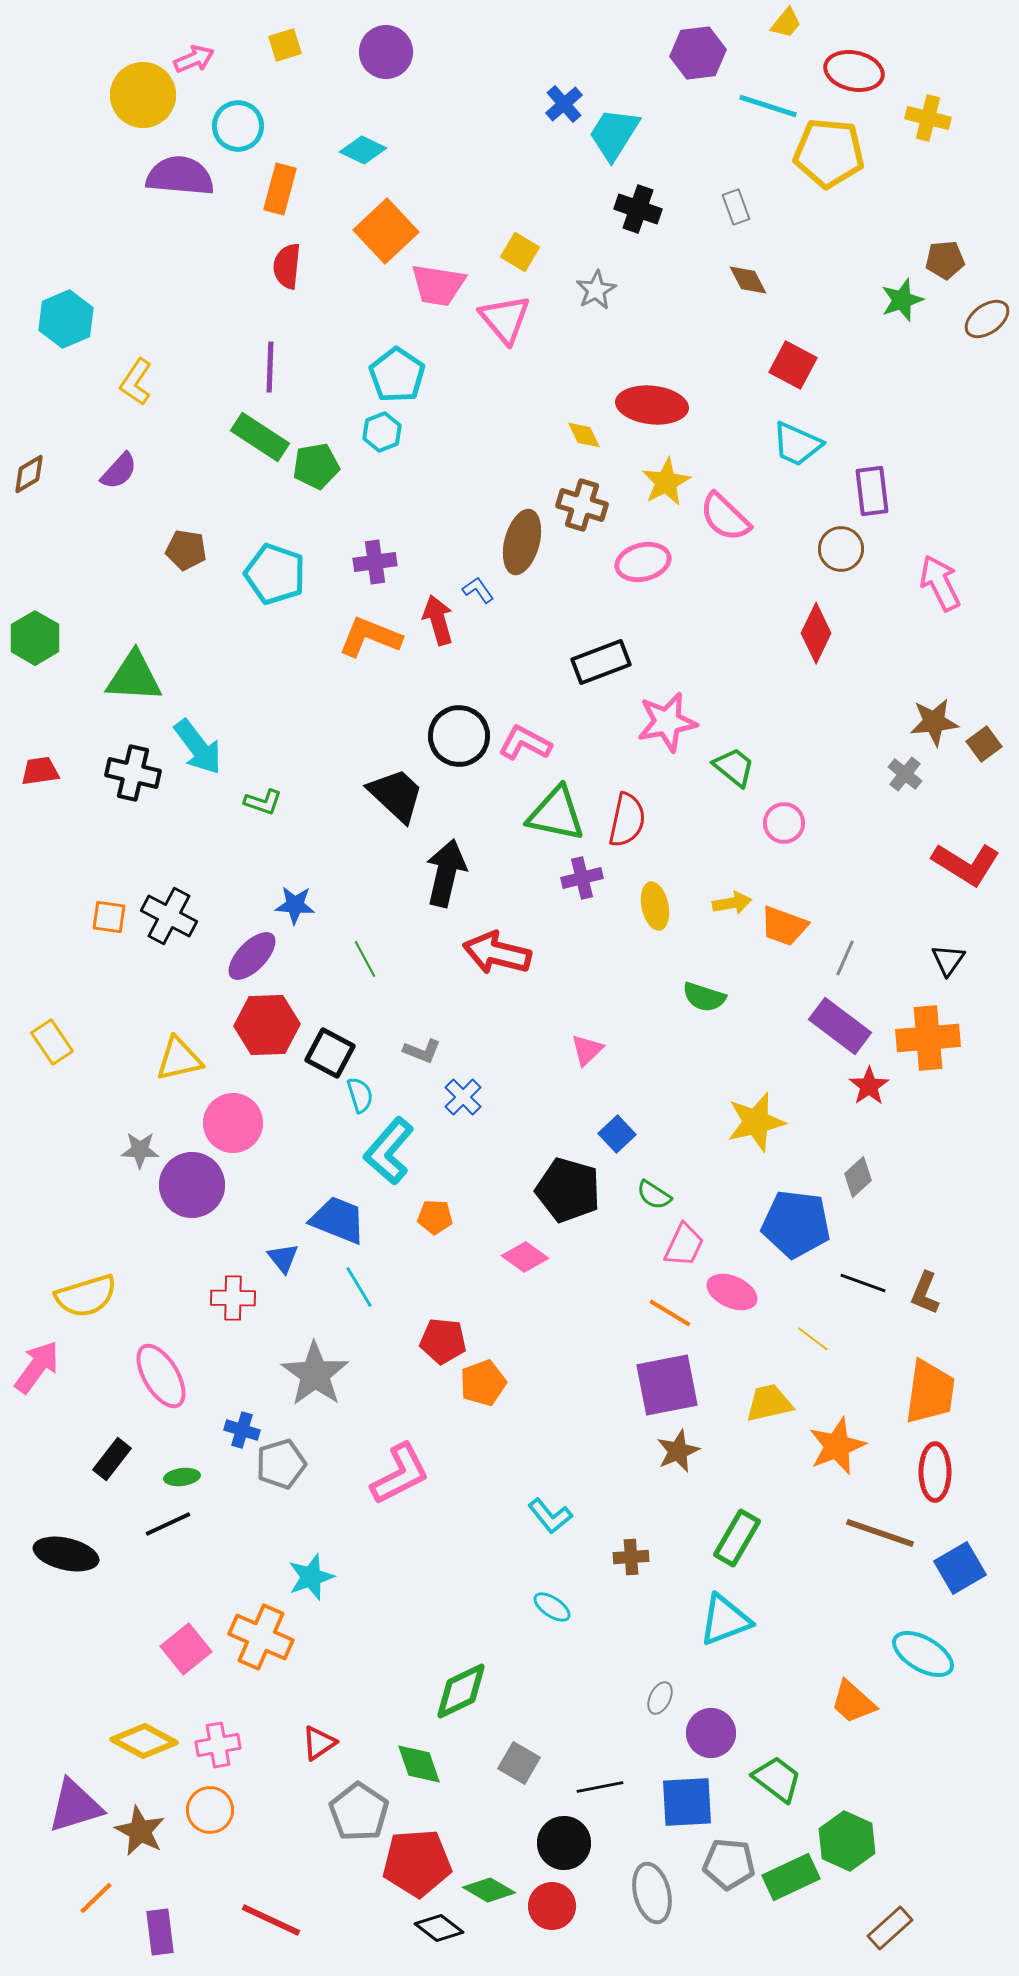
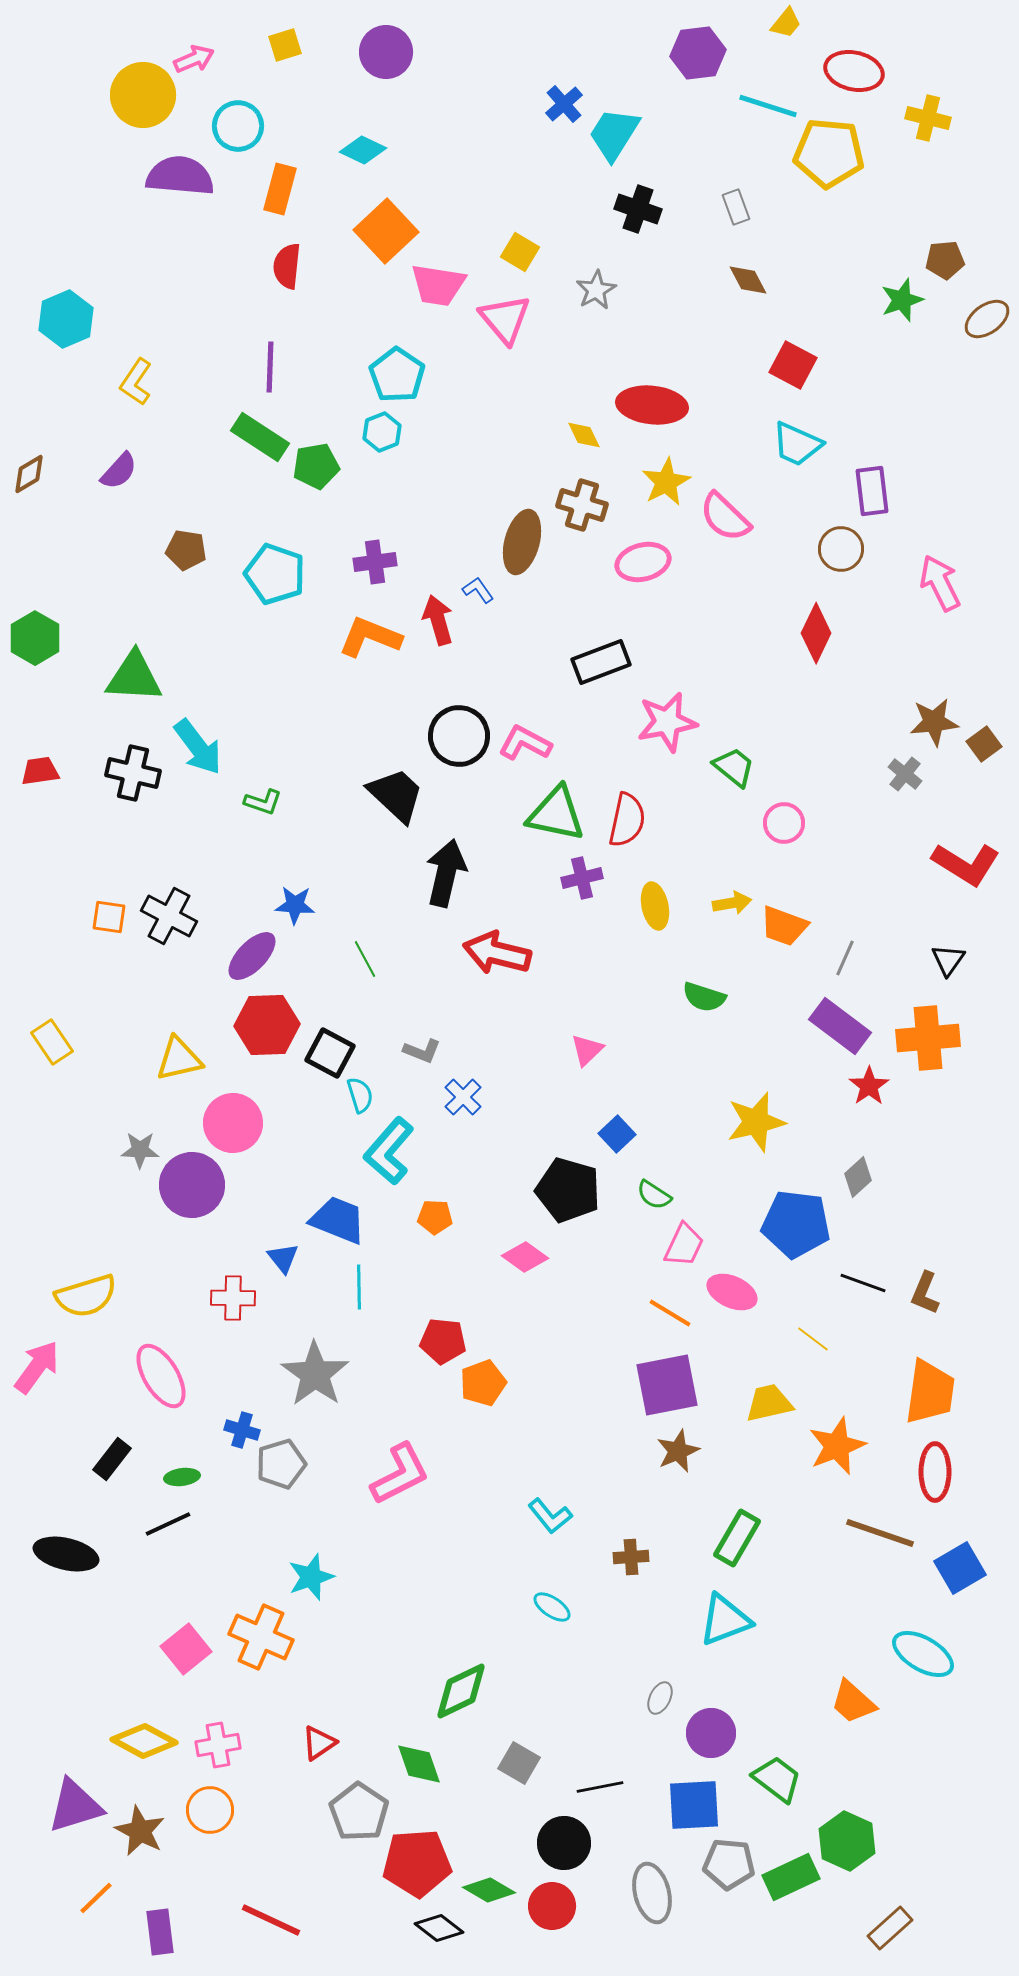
cyan line at (359, 1287): rotated 30 degrees clockwise
blue square at (687, 1802): moved 7 px right, 3 px down
